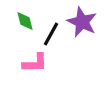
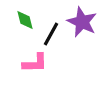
green diamond: moved 1 px up
